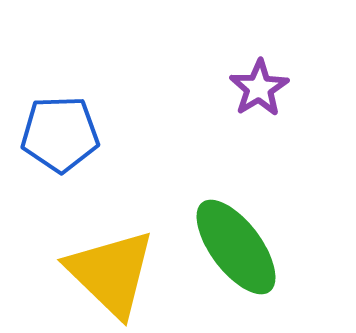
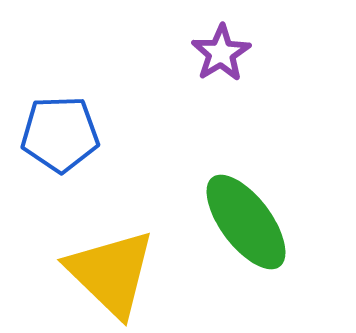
purple star: moved 38 px left, 35 px up
green ellipse: moved 10 px right, 25 px up
